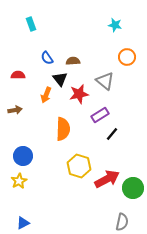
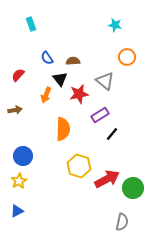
red semicircle: rotated 48 degrees counterclockwise
blue triangle: moved 6 px left, 12 px up
